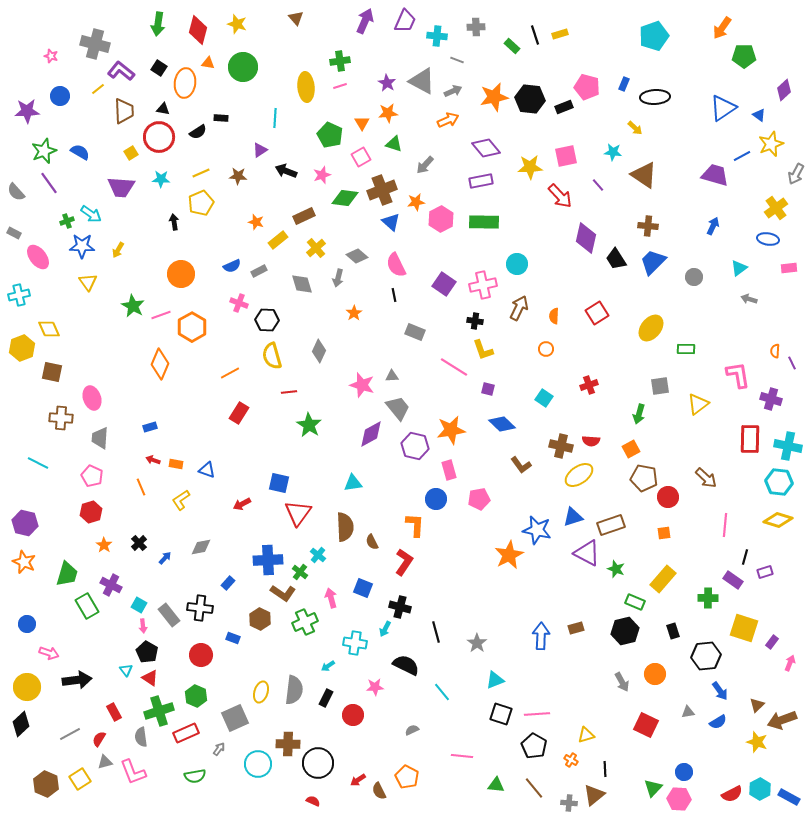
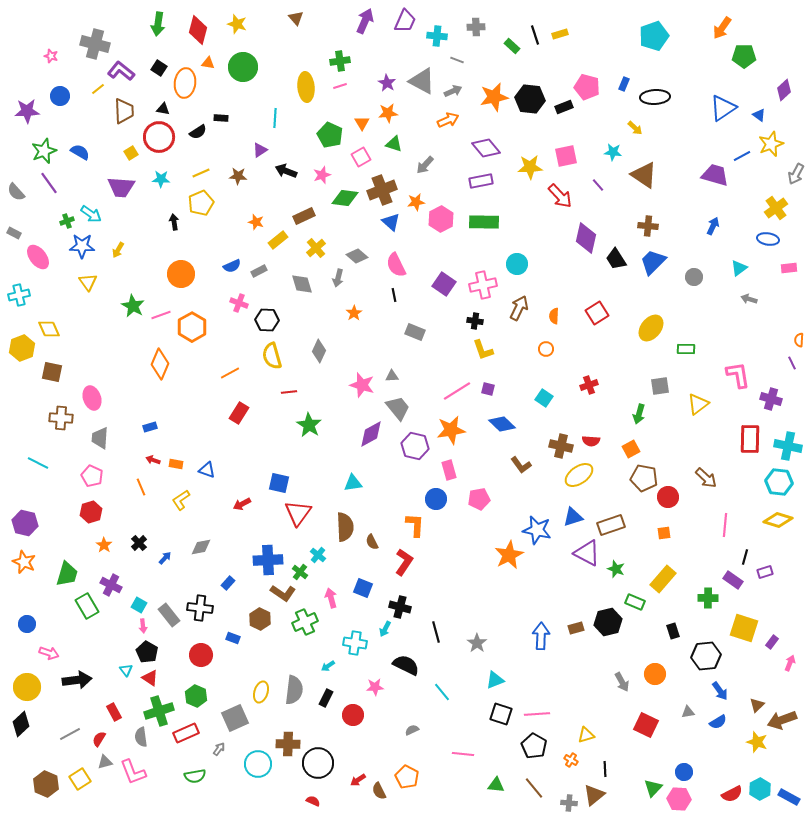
orange semicircle at (775, 351): moved 24 px right, 11 px up
pink line at (454, 367): moved 3 px right, 24 px down; rotated 64 degrees counterclockwise
black hexagon at (625, 631): moved 17 px left, 9 px up
pink line at (462, 756): moved 1 px right, 2 px up
